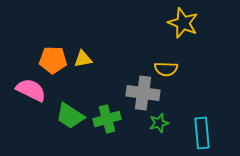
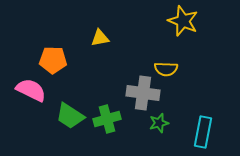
yellow star: moved 2 px up
yellow triangle: moved 17 px right, 21 px up
cyan rectangle: moved 1 px right, 1 px up; rotated 16 degrees clockwise
